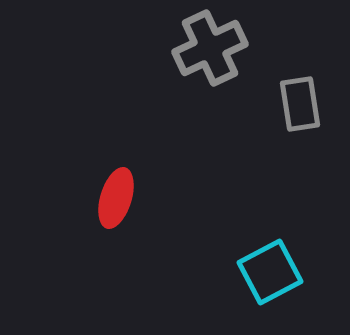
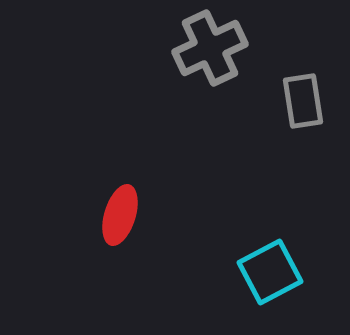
gray rectangle: moved 3 px right, 3 px up
red ellipse: moved 4 px right, 17 px down
